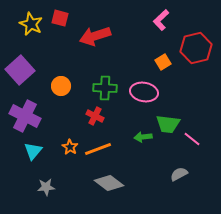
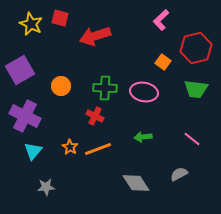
orange square: rotated 21 degrees counterclockwise
purple square: rotated 12 degrees clockwise
green trapezoid: moved 28 px right, 35 px up
gray diamond: moved 27 px right; rotated 20 degrees clockwise
